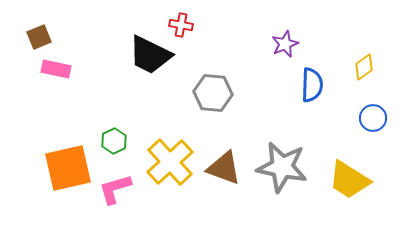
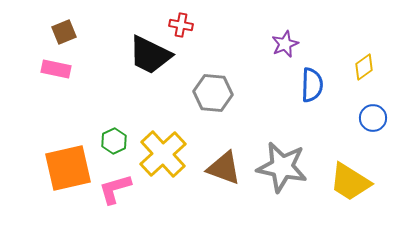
brown square: moved 25 px right, 5 px up
yellow cross: moved 7 px left, 8 px up
yellow trapezoid: moved 1 px right, 2 px down
